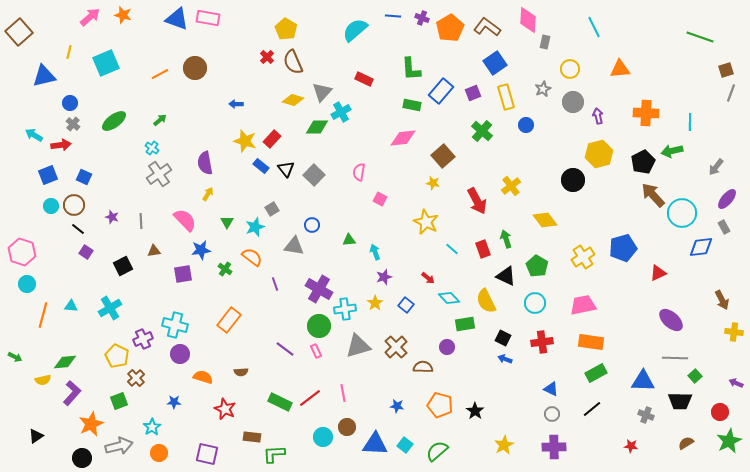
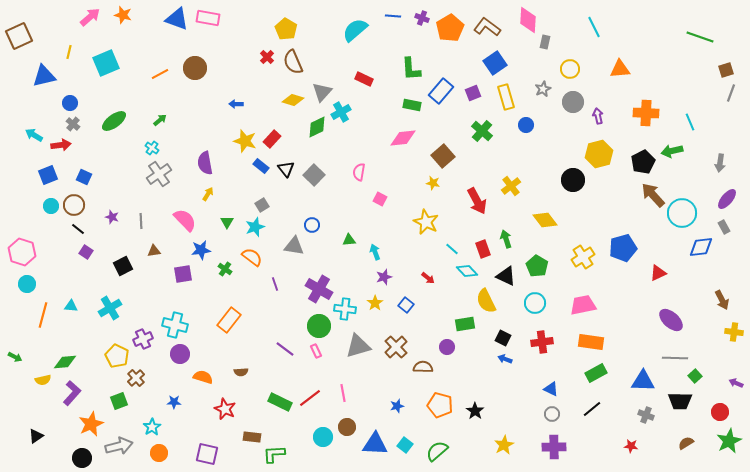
brown square at (19, 32): moved 4 px down; rotated 16 degrees clockwise
cyan line at (690, 122): rotated 24 degrees counterclockwise
green diamond at (317, 127): rotated 25 degrees counterclockwise
gray arrow at (716, 167): moved 4 px right, 4 px up; rotated 30 degrees counterclockwise
gray square at (272, 209): moved 10 px left, 4 px up
cyan diamond at (449, 298): moved 18 px right, 27 px up
cyan cross at (345, 309): rotated 15 degrees clockwise
blue star at (397, 406): rotated 24 degrees counterclockwise
